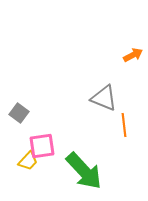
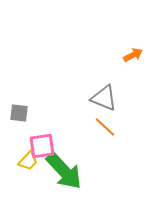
gray square: rotated 30 degrees counterclockwise
orange line: moved 19 px left, 2 px down; rotated 40 degrees counterclockwise
green arrow: moved 20 px left
